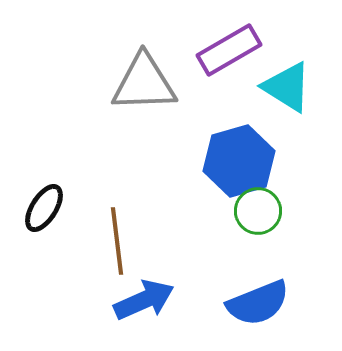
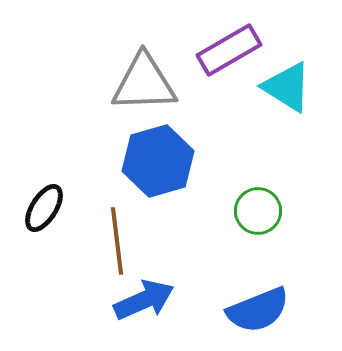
blue hexagon: moved 81 px left
blue semicircle: moved 7 px down
